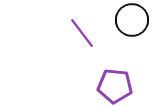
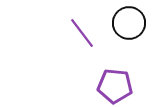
black circle: moved 3 px left, 3 px down
